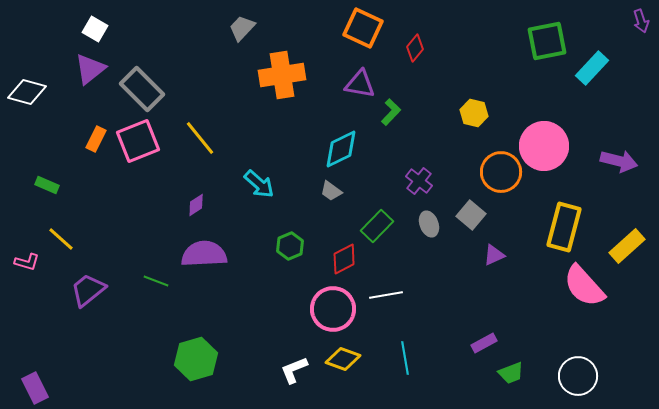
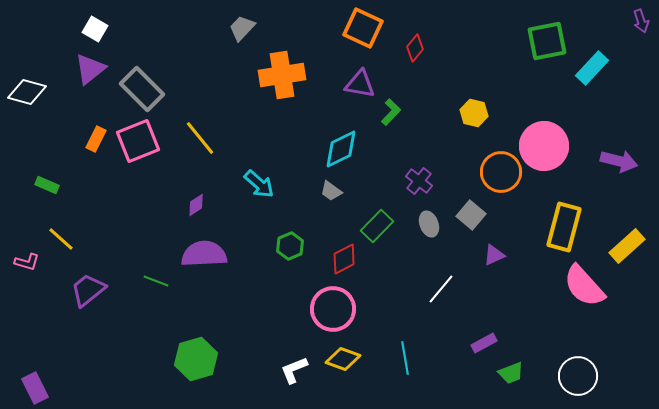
white line at (386, 295): moved 55 px right, 6 px up; rotated 40 degrees counterclockwise
